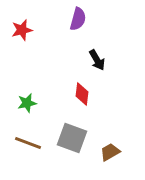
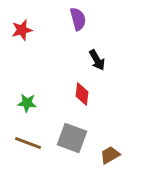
purple semicircle: rotated 30 degrees counterclockwise
green star: rotated 18 degrees clockwise
brown trapezoid: moved 3 px down
